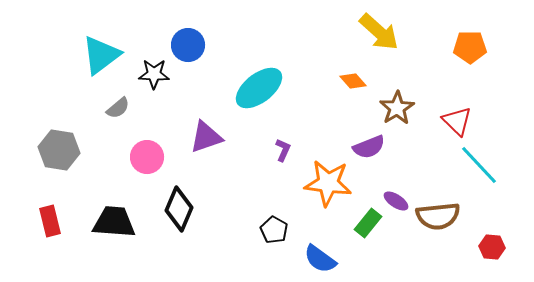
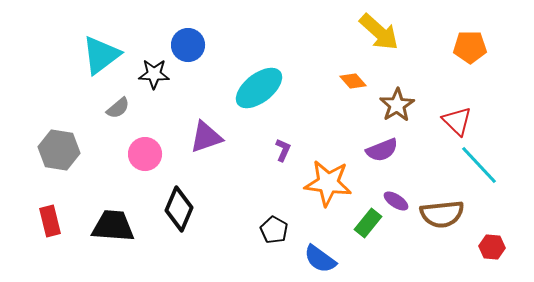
brown star: moved 3 px up
purple semicircle: moved 13 px right, 3 px down
pink circle: moved 2 px left, 3 px up
brown semicircle: moved 4 px right, 2 px up
black trapezoid: moved 1 px left, 4 px down
